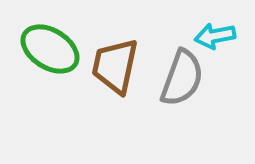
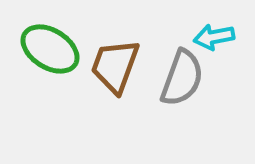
cyan arrow: moved 1 px left, 1 px down
brown trapezoid: rotated 8 degrees clockwise
